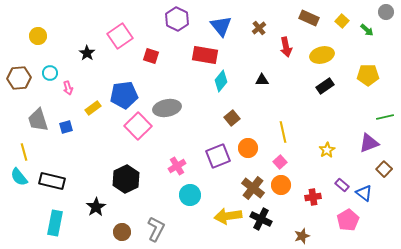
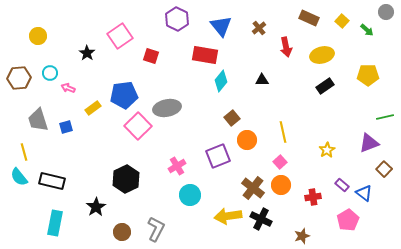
pink arrow at (68, 88): rotated 128 degrees clockwise
orange circle at (248, 148): moved 1 px left, 8 px up
